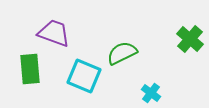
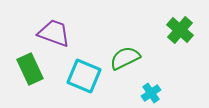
green cross: moved 10 px left, 9 px up
green semicircle: moved 3 px right, 5 px down
green rectangle: rotated 20 degrees counterclockwise
cyan cross: rotated 18 degrees clockwise
